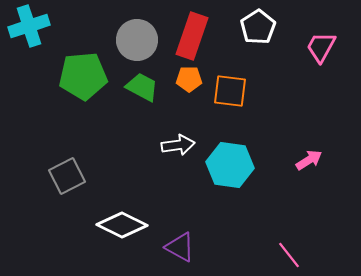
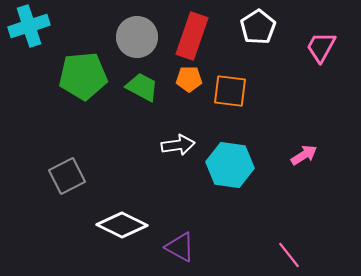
gray circle: moved 3 px up
pink arrow: moved 5 px left, 5 px up
